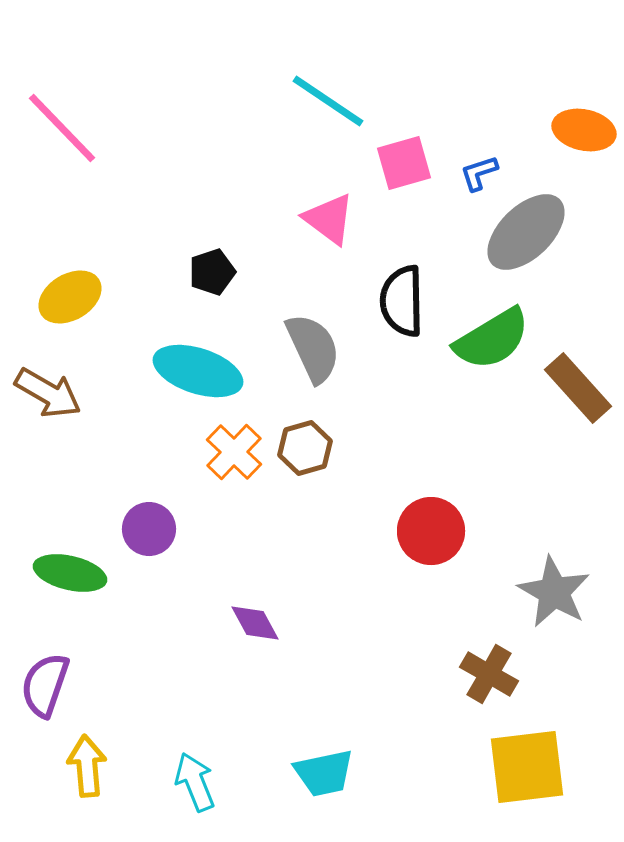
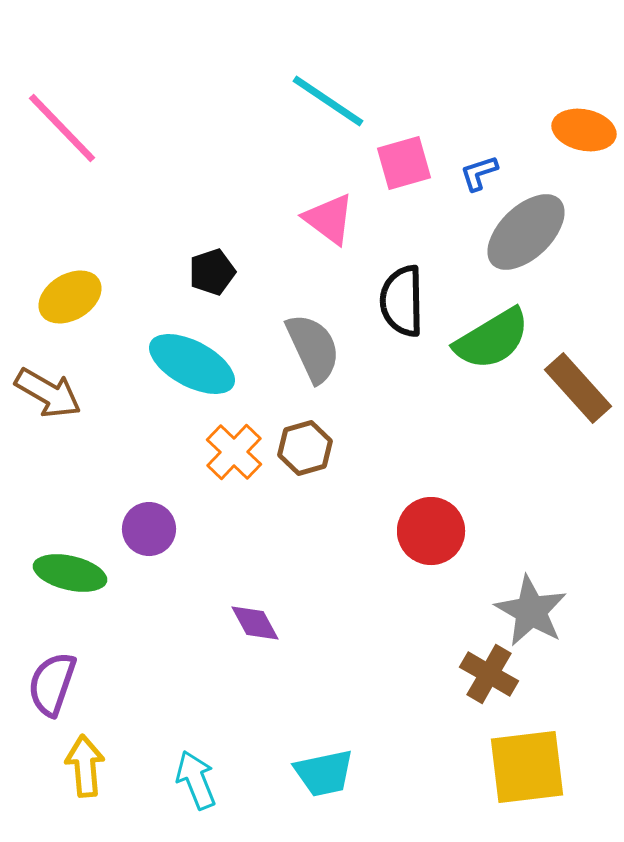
cyan ellipse: moved 6 px left, 7 px up; rotated 10 degrees clockwise
gray star: moved 23 px left, 19 px down
purple semicircle: moved 7 px right, 1 px up
yellow arrow: moved 2 px left
cyan arrow: moved 1 px right, 2 px up
